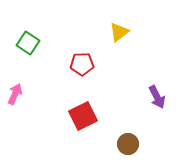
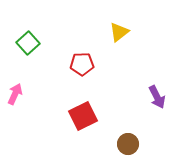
green square: rotated 15 degrees clockwise
